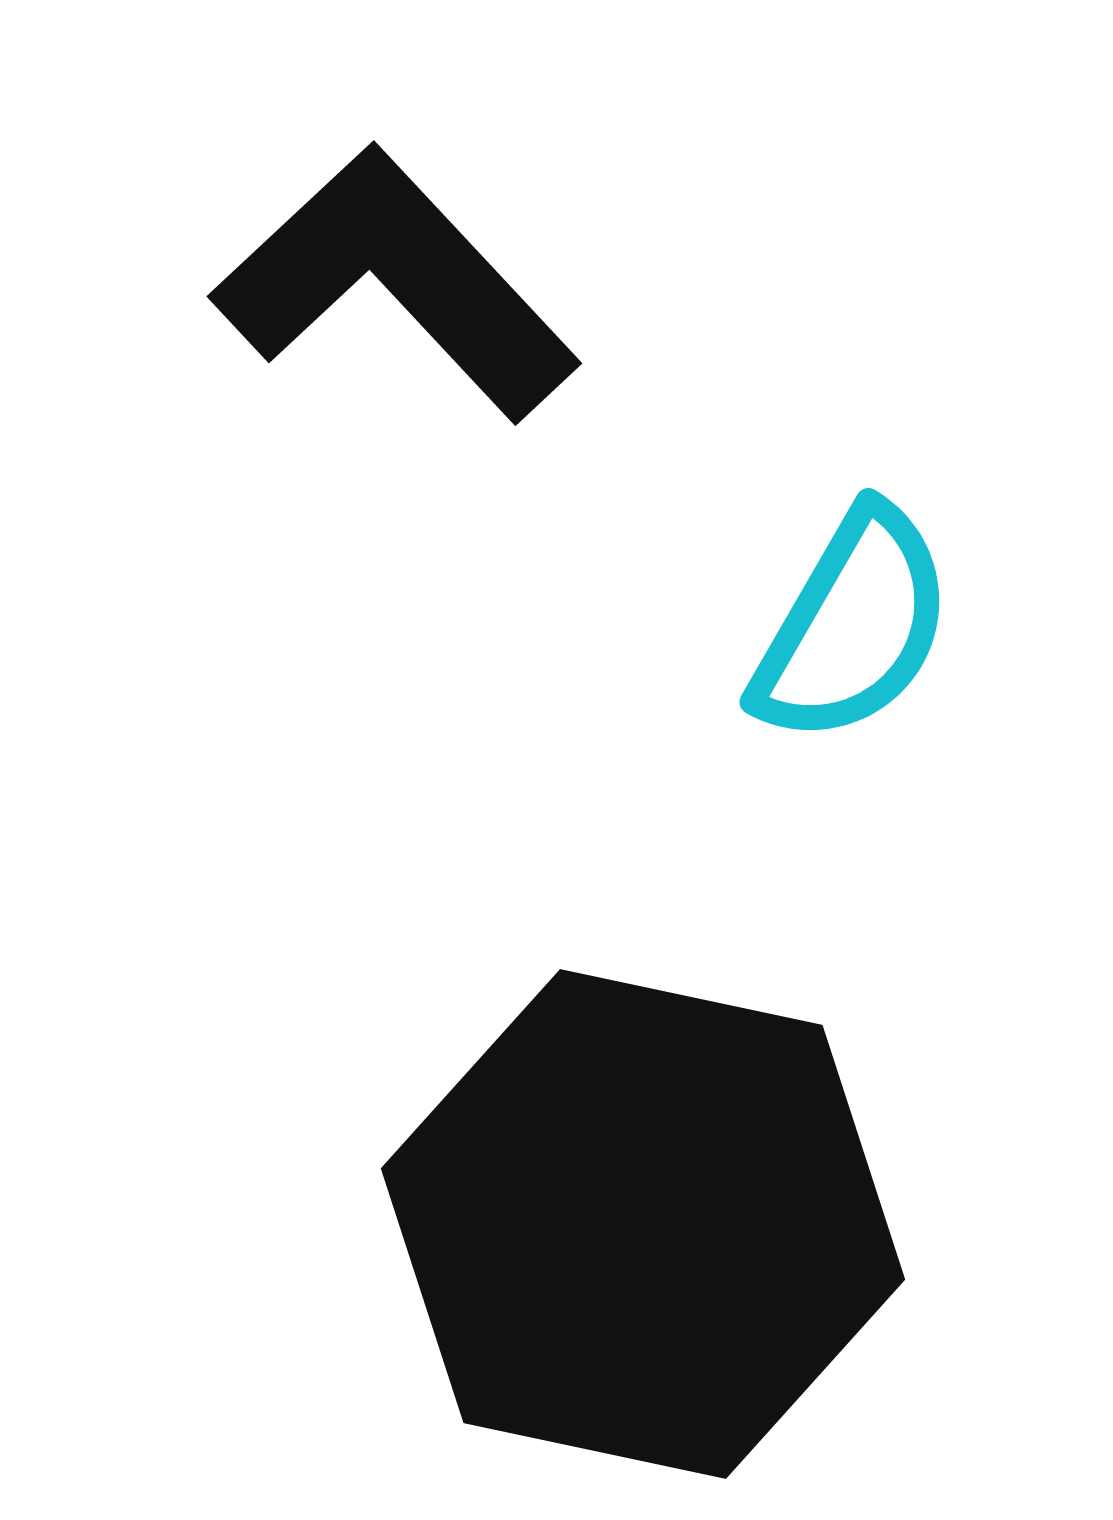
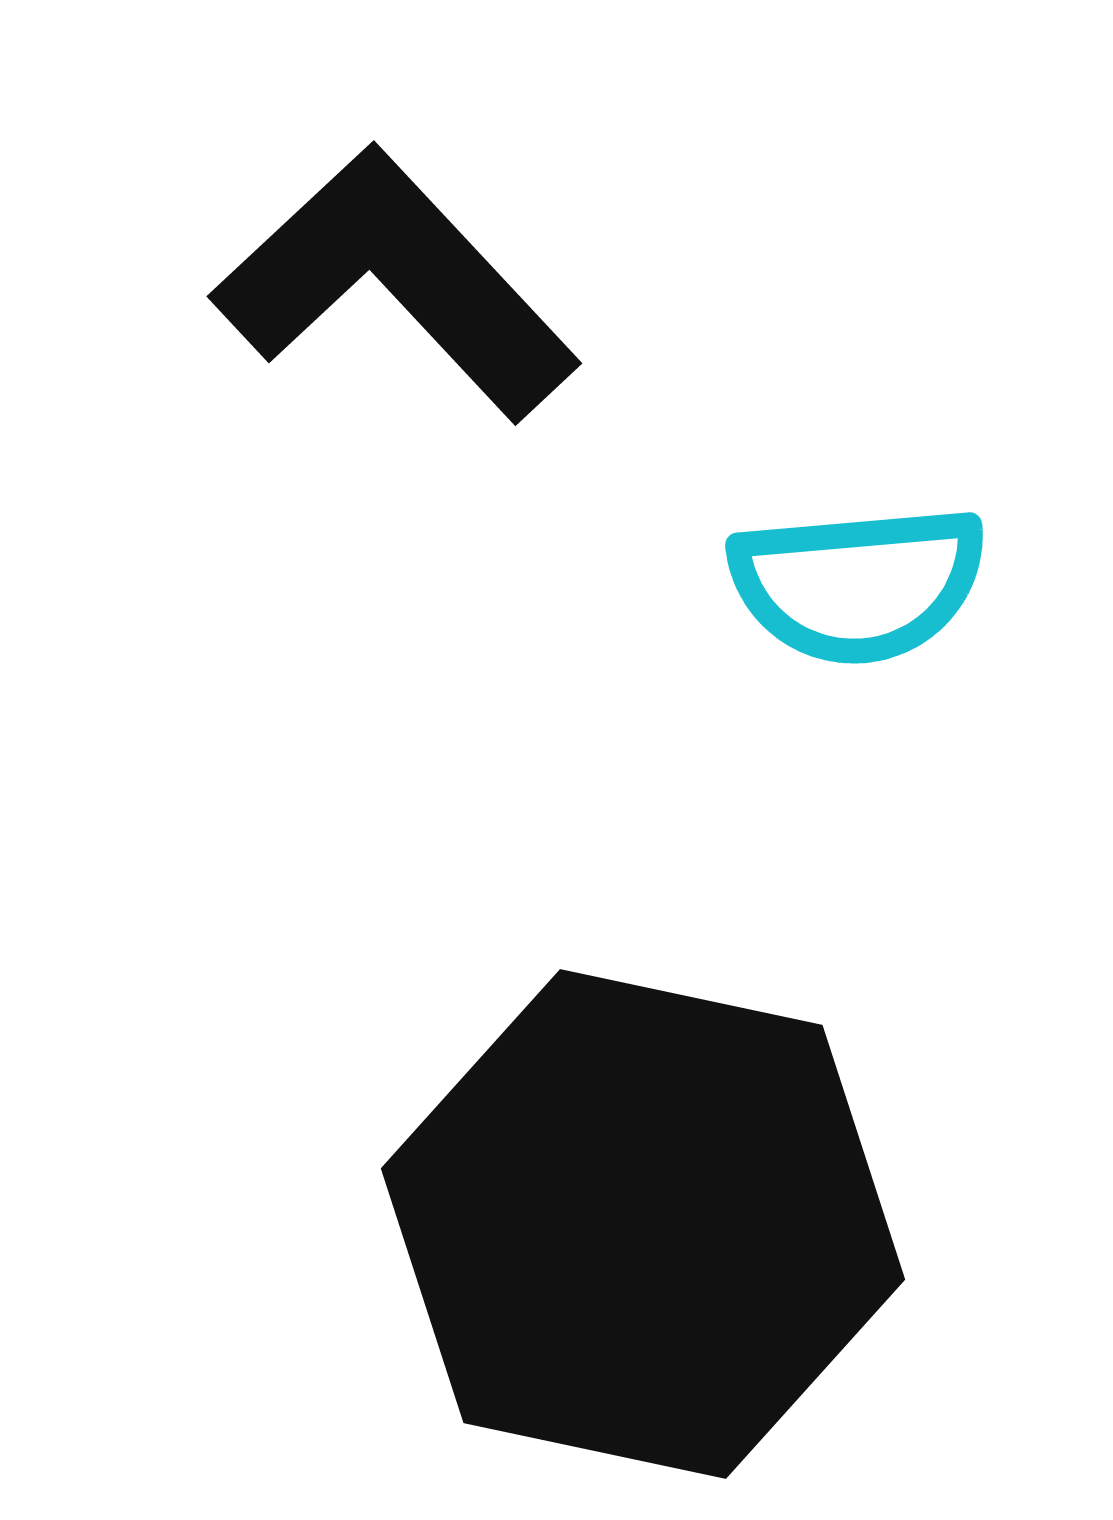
cyan semicircle: moved 5 px right, 42 px up; rotated 55 degrees clockwise
